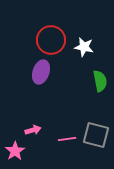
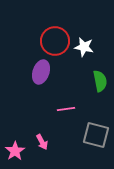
red circle: moved 4 px right, 1 px down
pink arrow: moved 9 px right, 12 px down; rotated 77 degrees clockwise
pink line: moved 1 px left, 30 px up
